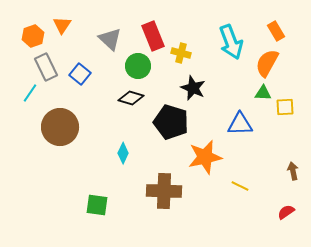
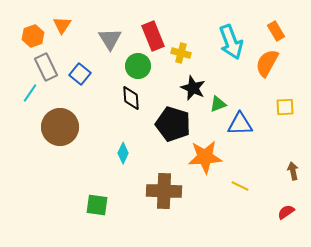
gray triangle: rotated 15 degrees clockwise
green triangle: moved 45 px left, 11 px down; rotated 24 degrees counterclockwise
black diamond: rotated 70 degrees clockwise
black pentagon: moved 2 px right, 2 px down
orange star: rotated 8 degrees clockwise
